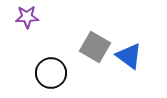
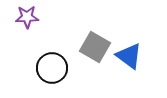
black circle: moved 1 px right, 5 px up
